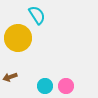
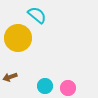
cyan semicircle: rotated 18 degrees counterclockwise
pink circle: moved 2 px right, 2 px down
